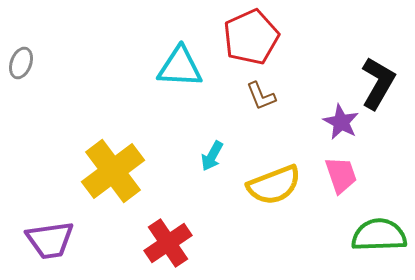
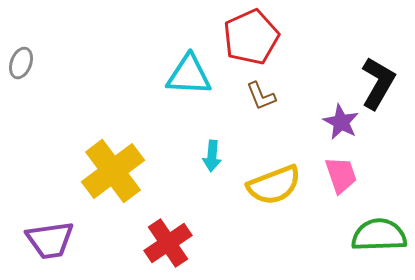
cyan triangle: moved 9 px right, 8 px down
cyan arrow: rotated 24 degrees counterclockwise
